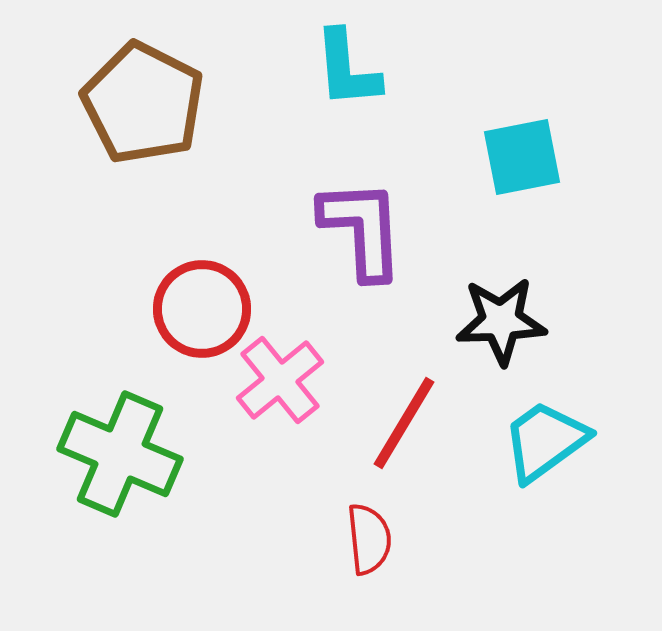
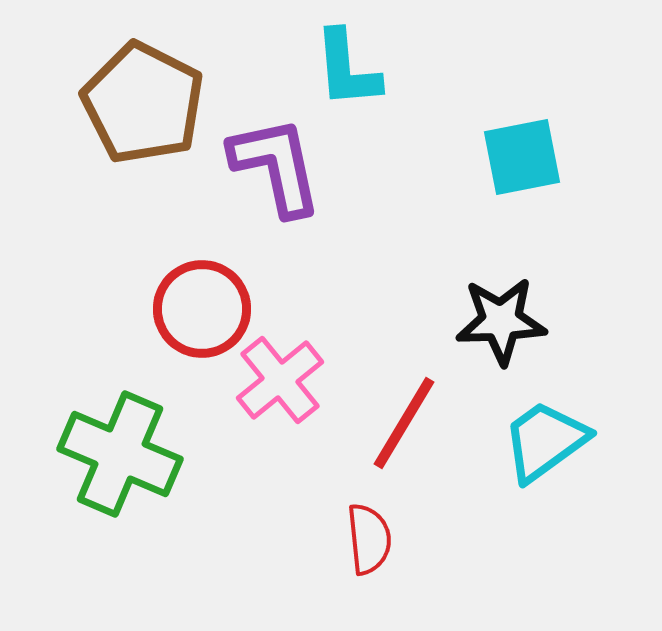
purple L-shape: moved 86 px left, 63 px up; rotated 9 degrees counterclockwise
